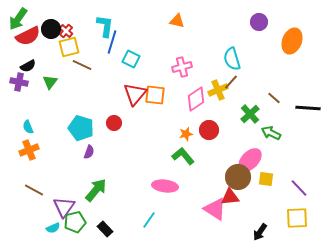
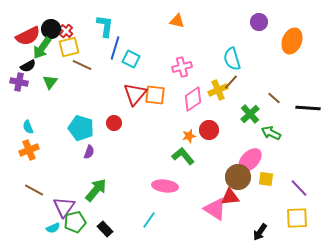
green arrow at (18, 19): moved 24 px right, 29 px down
blue line at (112, 42): moved 3 px right, 6 px down
pink diamond at (196, 99): moved 3 px left
orange star at (186, 134): moved 3 px right, 2 px down
